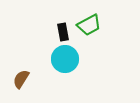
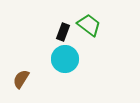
green trapezoid: rotated 115 degrees counterclockwise
black rectangle: rotated 30 degrees clockwise
